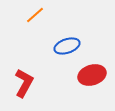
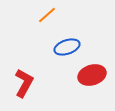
orange line: moved 12 px right
blue ellipse: moved 1 px down
